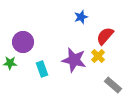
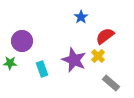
blue star: rotated 16 degrees counterclockwise
red semicircle: rotated 12 degrees clockwise
purple circle: moved 1 px left, 1 px up
purple star: rotated 10 degrees clockwise
gray rectangle: moved 2 px left, 2 px up
